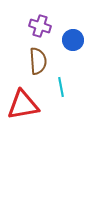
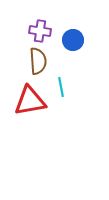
purple cross: moved 5 px down; rotated 10 degrees counterclockwise
red triangle: moved 7 px right, 4 px up
